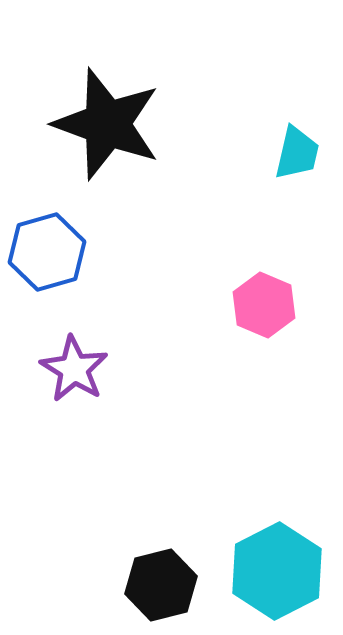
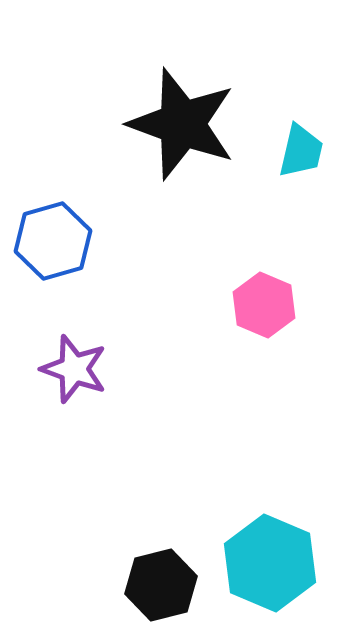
black star: moved 75 px right
cyan trapezoid: moved 4 px right, 2 px up
blue hexagon: moved 6 px right, 11 px up
purple star: rotated 12 degrees counterclockwise
cyan hexagon: moved 7 px left, 8 px up; rotated 10 degrees counterclockwise
